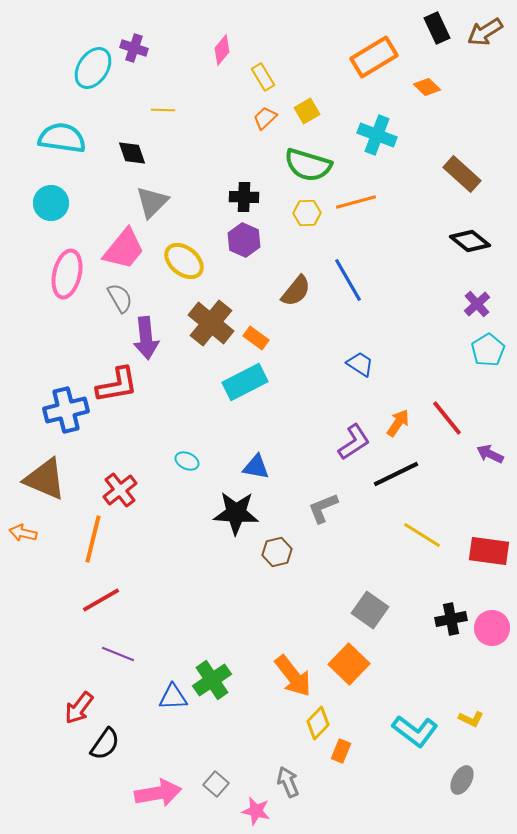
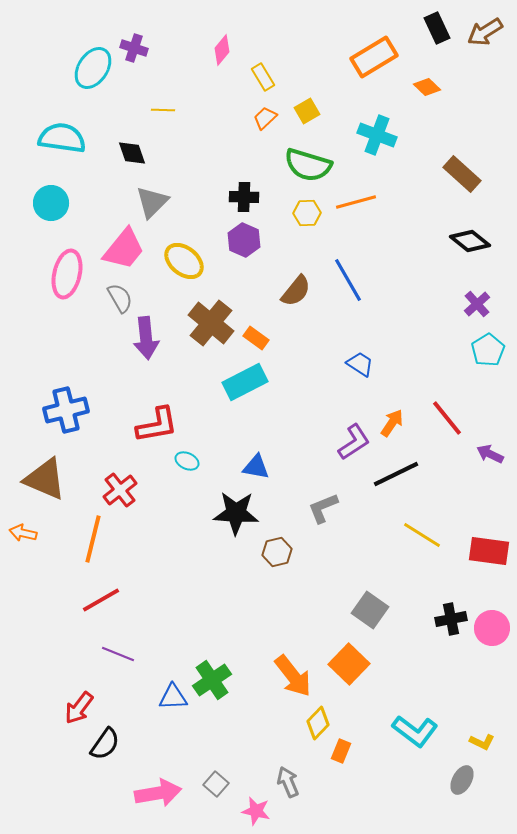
red L-shape at (117, 385): moved 40 px right, 40 px down
orange arrow at (398, 423): moved 6 px left
yellow L-shape at (471, 719): moved 11 px right, 23 px down
